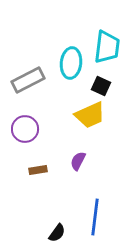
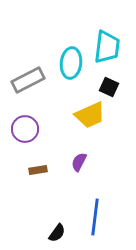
black square: moved 8 px right, 1 px down
purple semicircle: moved 1 px right, 1 px down
